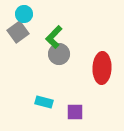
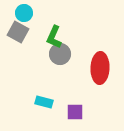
cyan circle: moved 1 px up
gray square: rotated 25 degrees counterclockwise
green L-shape: rotated 20 degrees counterclockwise
gray circle: moved 1 px right
red ellipse: moved 2 px left
